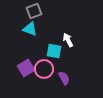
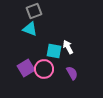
white arrow: moved 7 px down
purple semicircle: moved 8 px right, 5 px up
